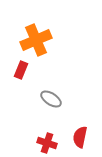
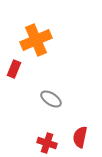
red rectangle: moved 7 px left, 1 px up
